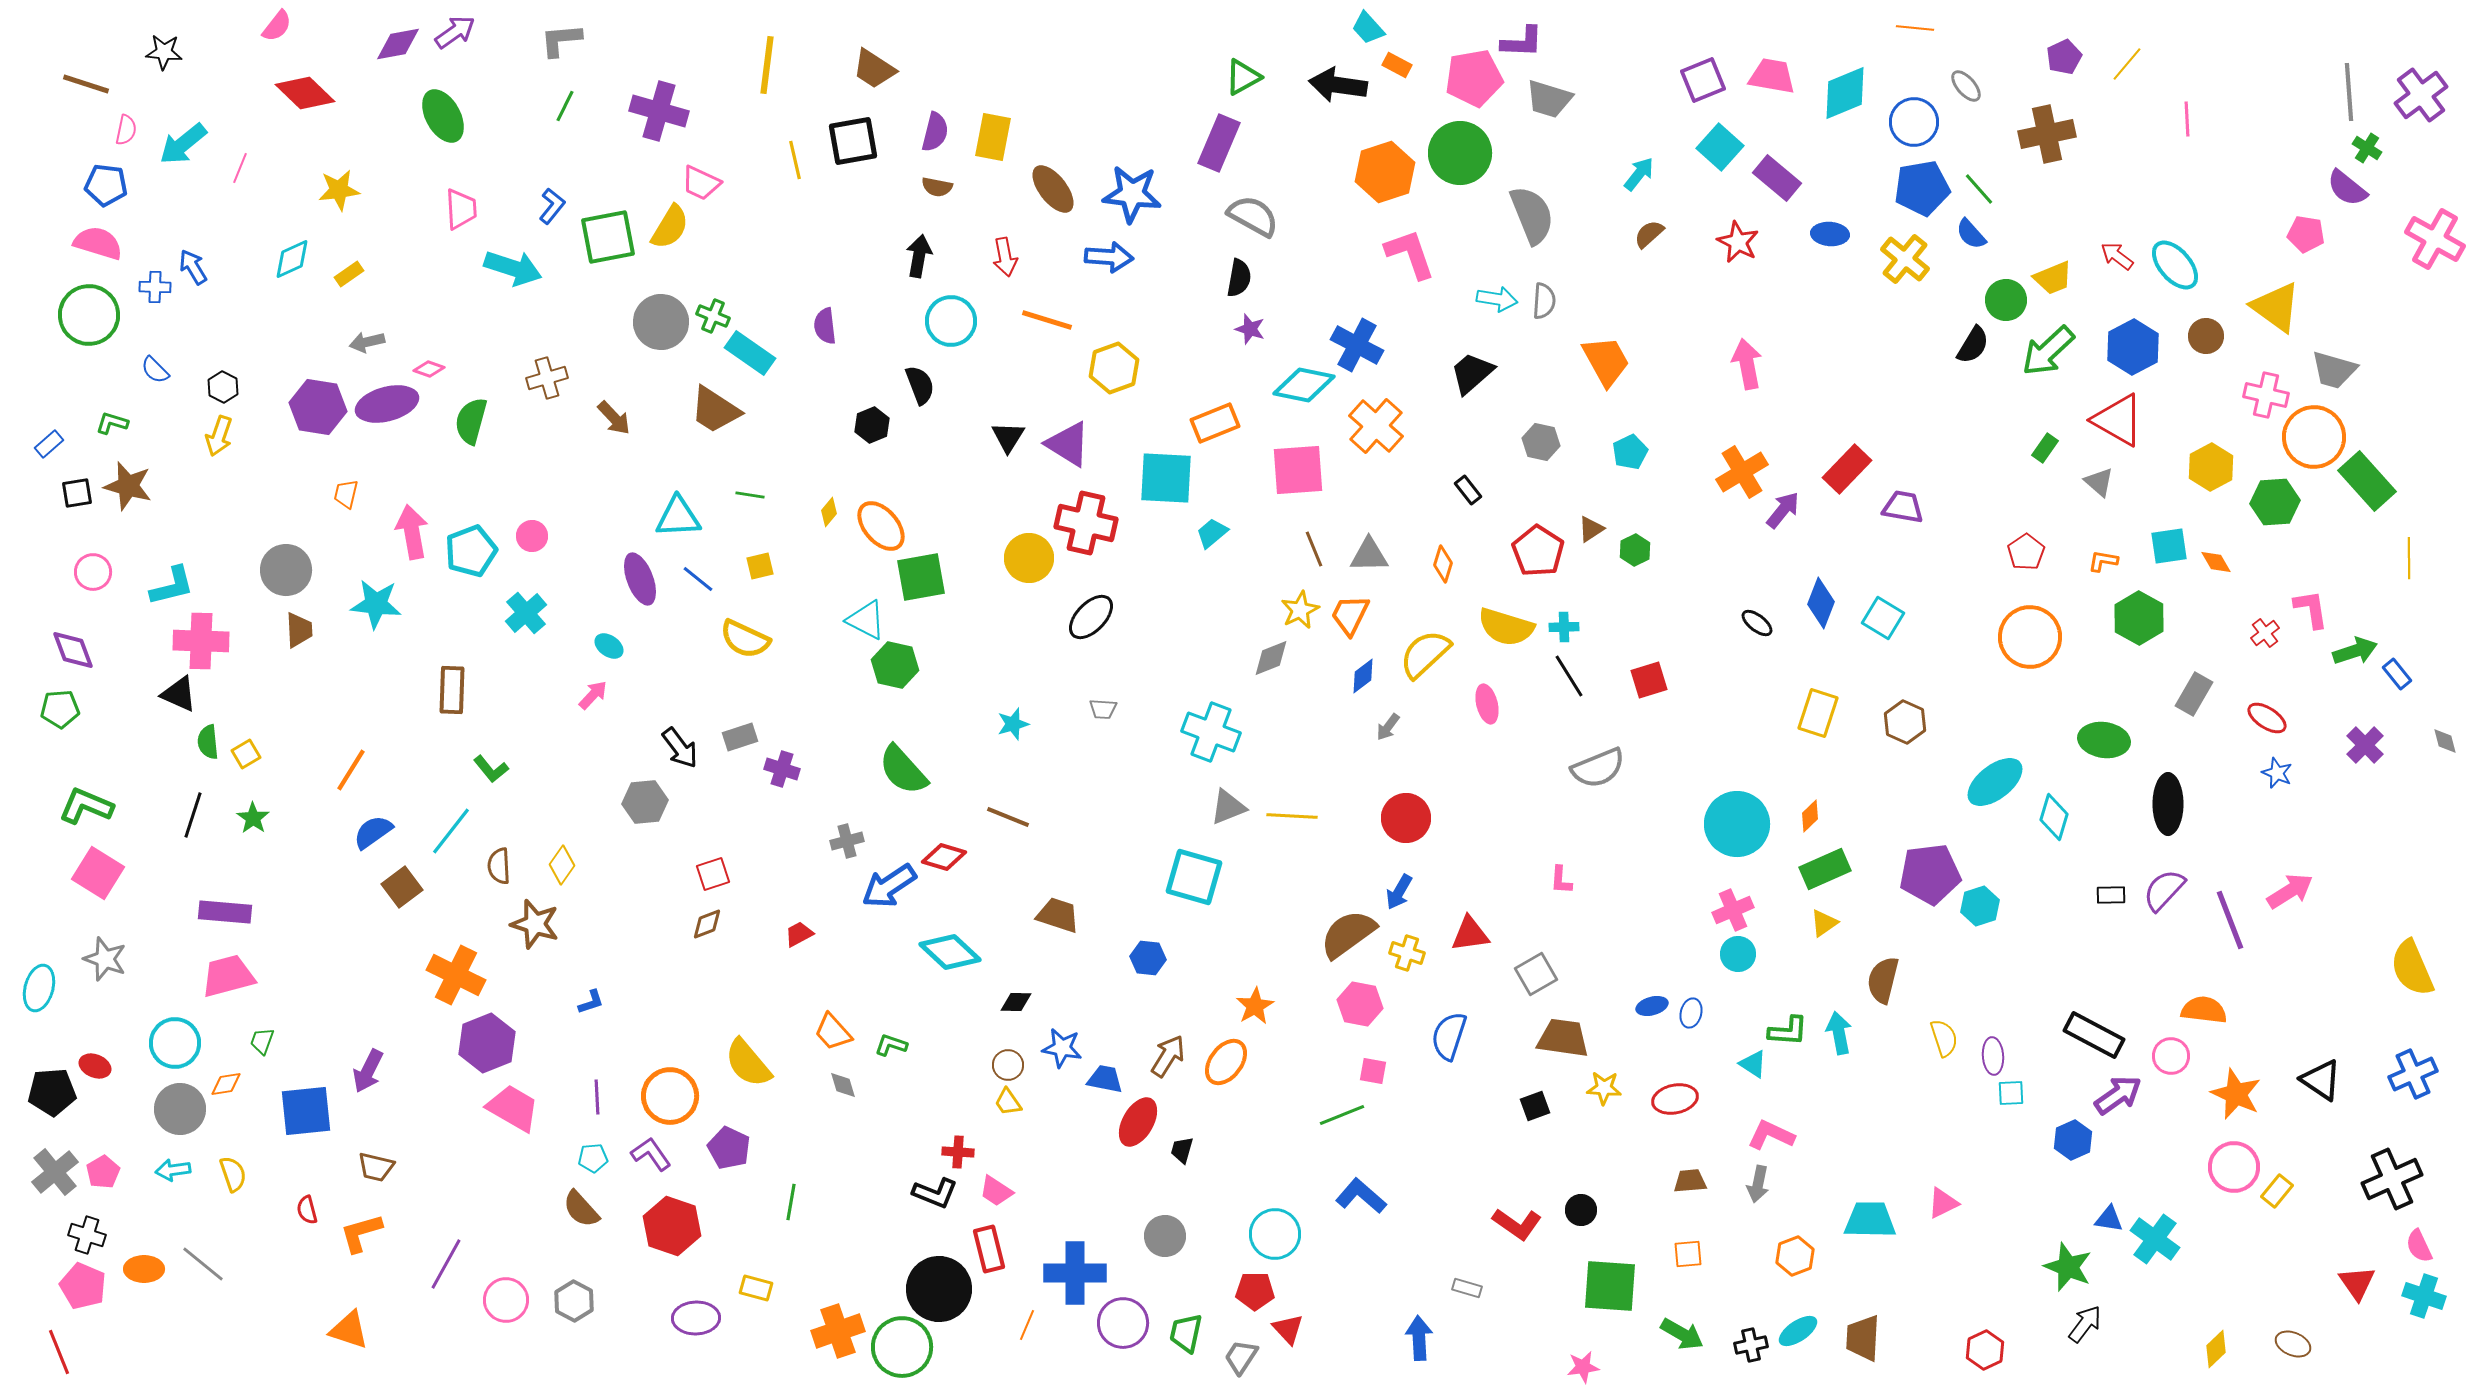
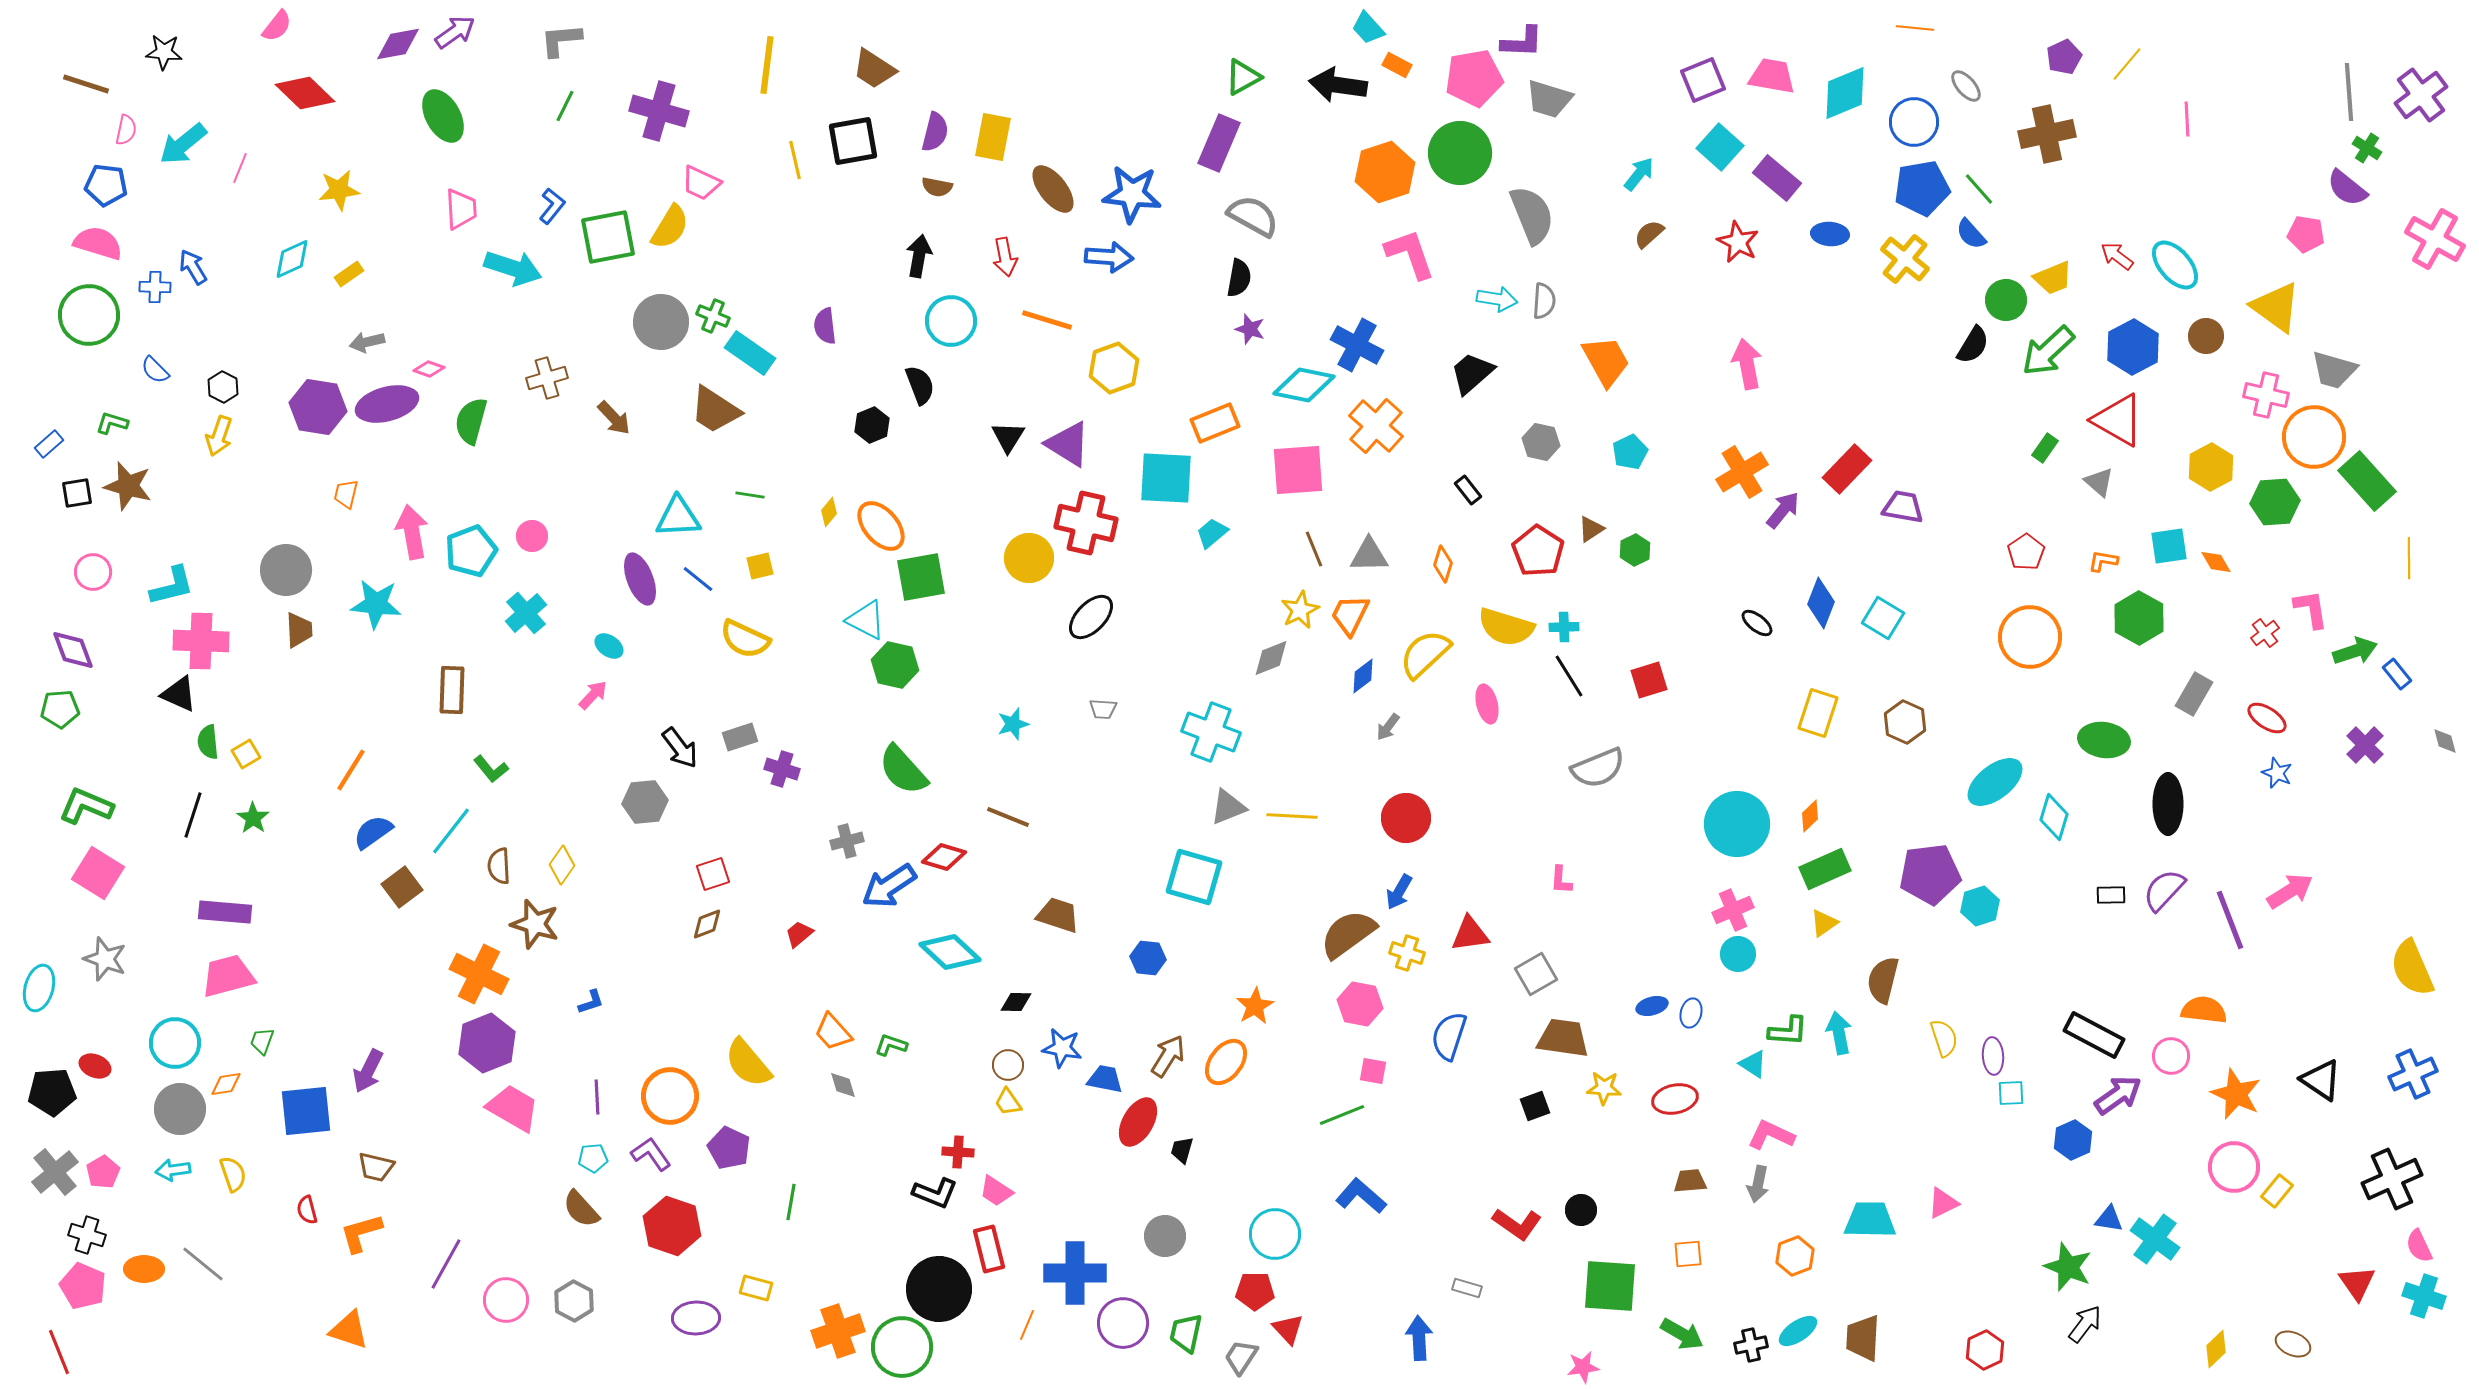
red trapezoid at (799, 934): rotated 12 degrees counterclockwise
orange cross at (456, 975): moved 23 px right, 1 px up
